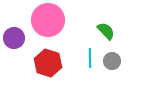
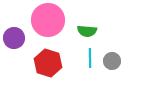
green semicircle: moved 19 px left; rotated 138 degrees clockwise
